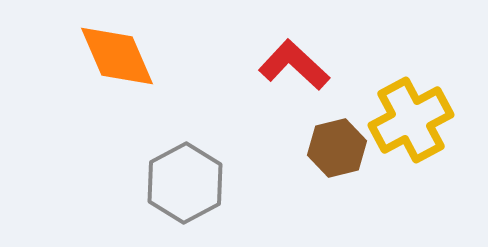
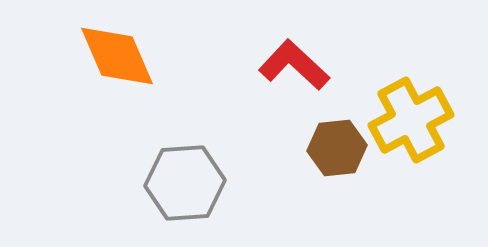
brown hexagon: rotated 8 degrees clockwise
gray hexagon: rotated 24 degrees clockwise
